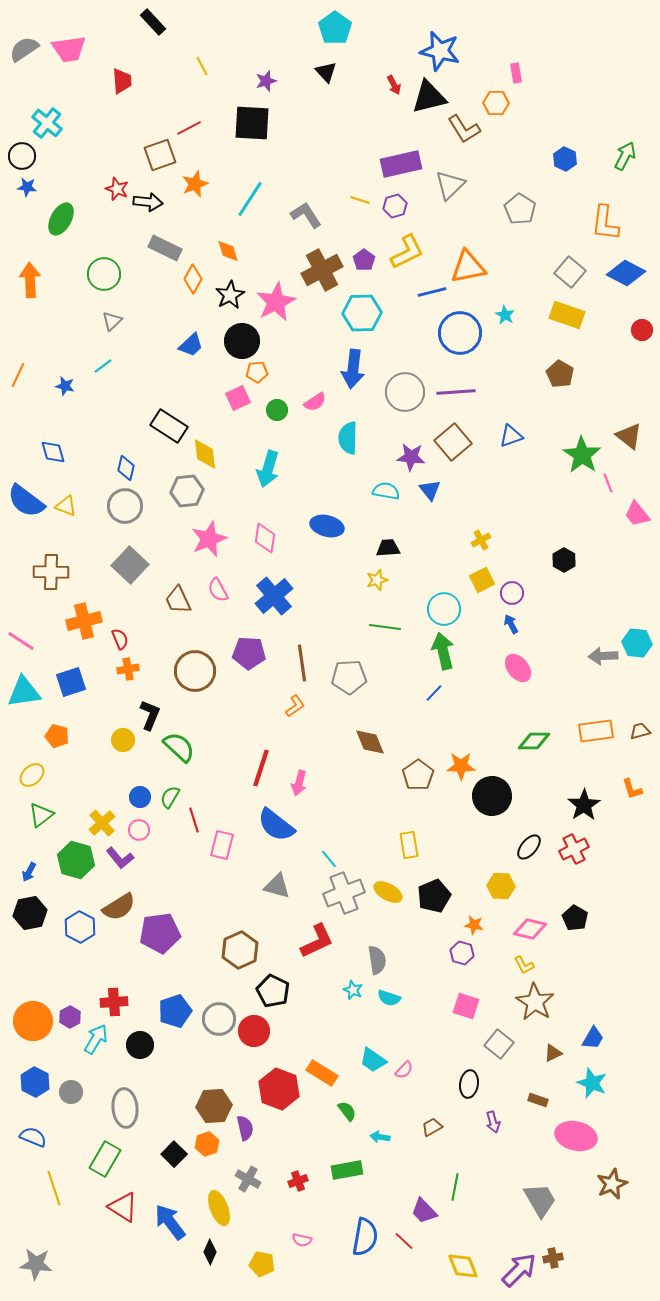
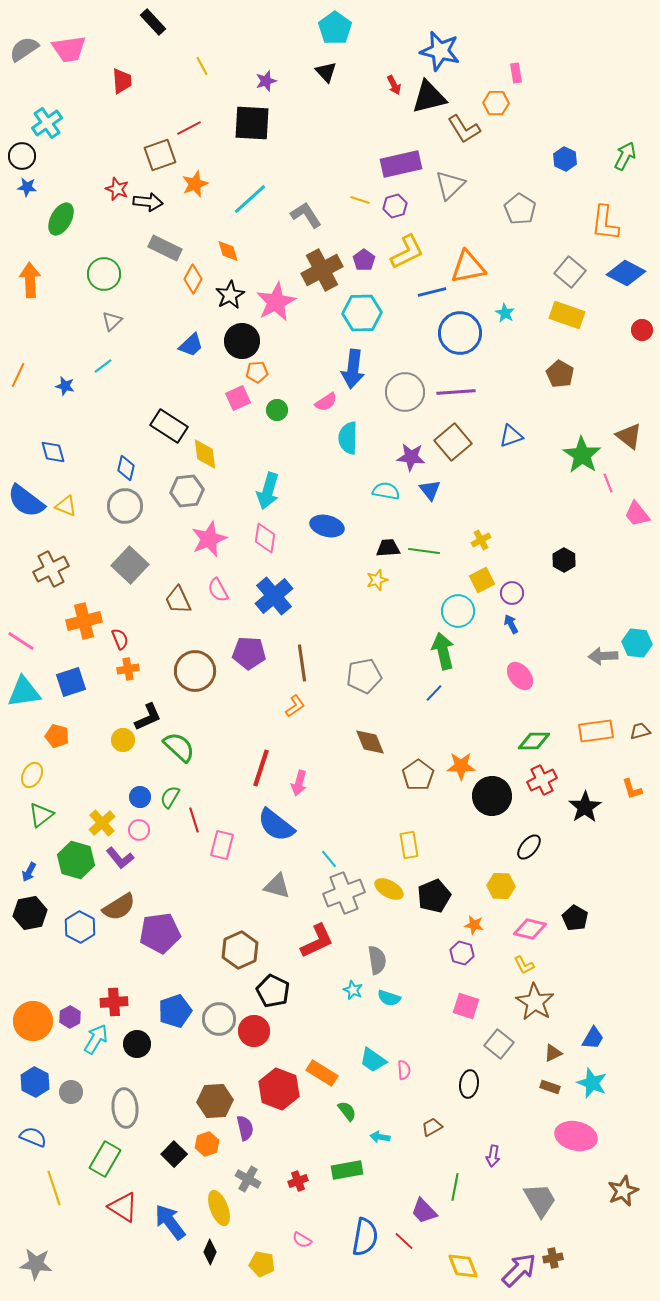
cyan cross at (47, 123): rotated 16 degrees clockwise
cyan line at (250, 199): rotated 15 degrees clockwise
cyan star at (505, 315): moved 2 px up
pink semicircle at (315, 402): moved 11 px right
cyan arrow at (268, 469): moved 22 px down
brown cross at (51, 572): moved 3 px up; rotated 28 degrees counterclockwise
cyan circle at (444, 609): moved 14 px right, 2 px down
green line at (385, 627): moved 39 px right, 76 px up
pink ellipse at (518, 668): moved 2 px right, 8 px down
gray pentagon at (349, 677): moved 15 px right, 1 px up; rotated 8 degrees counterclockwise
black L-shape at (150, 715): moved 2 px left, 2 px down; rotated 44 degrees clockwise
yellow ellipse at (32, 775): rotated 20 degrees counterclockwise
black star at (584, 805): moved 1 px right, 2 px down
red cross at (574, 849): moved 32 px left, 69 px up
yellow ellipse at (388, 892): moved 1 px right, 3 px up
black circle at (140, 1045): moved 3 px left, 1 px up
pink semicircle at (404, 1070): rotated 48 degrees counterclockwise
brown rectangle at (538, 1100): moved 12 px right, 13 px up
brown hexagon at (214, 1106): moved 1 px right, 5 px up
purple arrow at (493, 1122): moved 34 px down; rotated 25 degrees clockwise
brown star at (612, 1184): moved 11 px right, 7 px down
pink semicircle at (302, 1240): rotated 18 degrees clockwise
